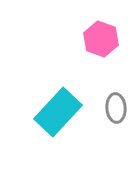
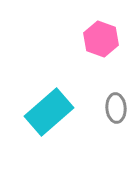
cyan rectangle: moved 9 px left; rotated 6 degrees clockwise
